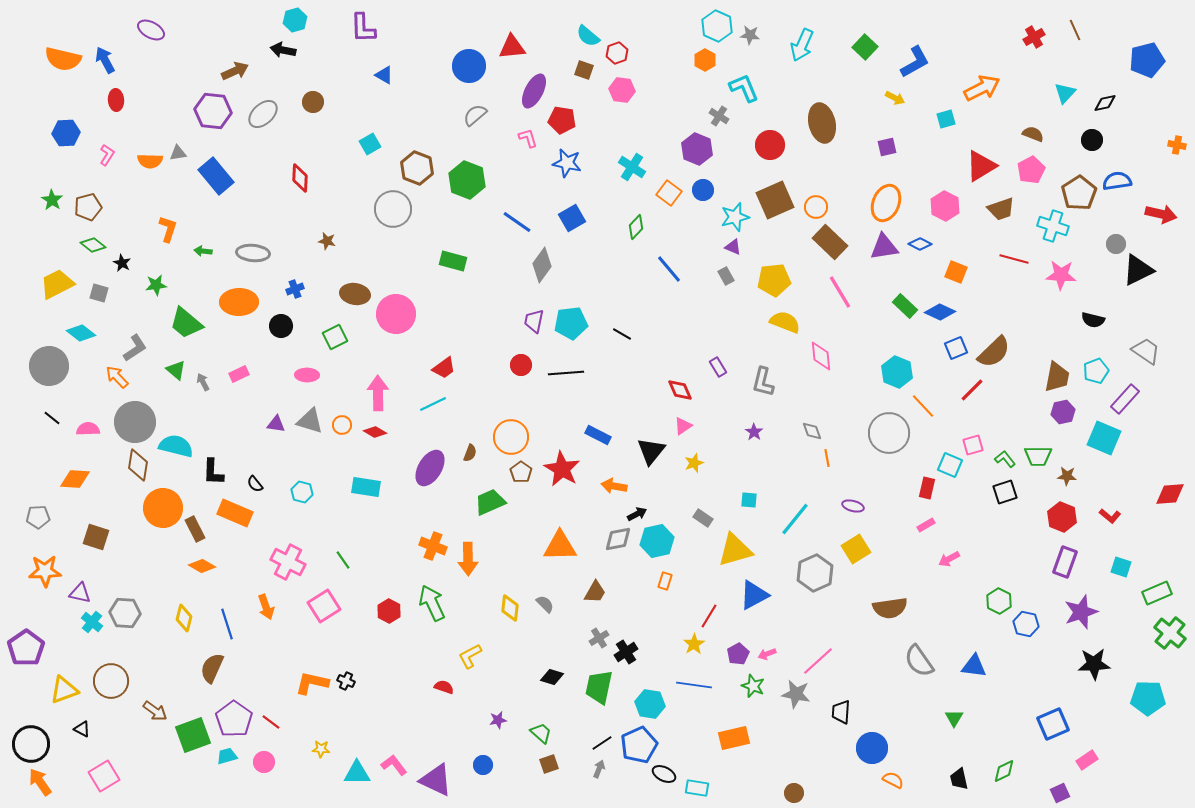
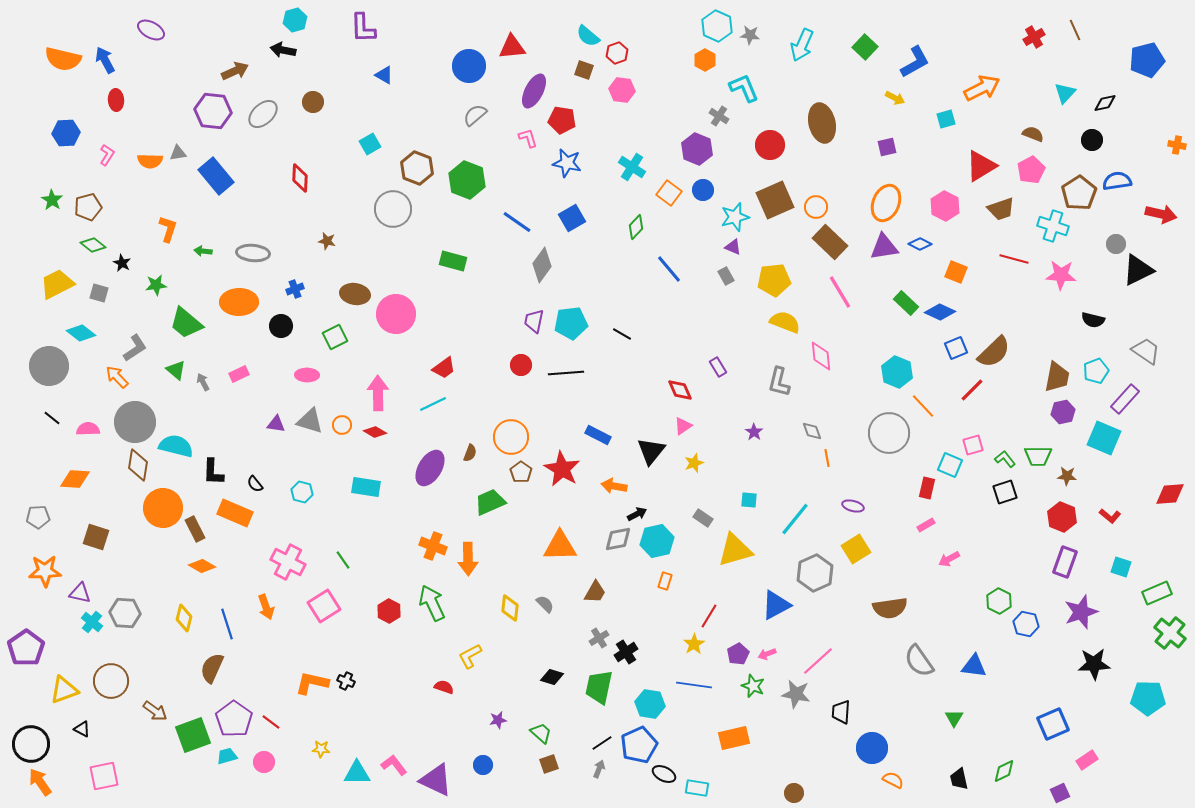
green rectangle at (905, 306): moved 1 px right, 3 px up
gray L-shape at (763, 382): moved 16 px right
blue triangle at (754, 595): moved 22 px right, 10 px down
pink square at (104, 776): rotated 20 degrees clockwise
